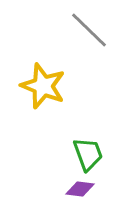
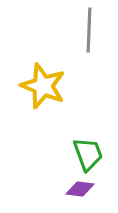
gray line: rotated 48 degrees clockwise
